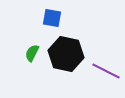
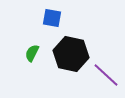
black hexagon: moved 5 px right
purple line: moved 4 px down; rotated 16 degrees clockwise
